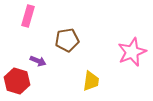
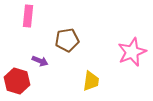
pink rectangle: rotated 10 degrees counterclockwise
purple arrow: moved 2 px right
